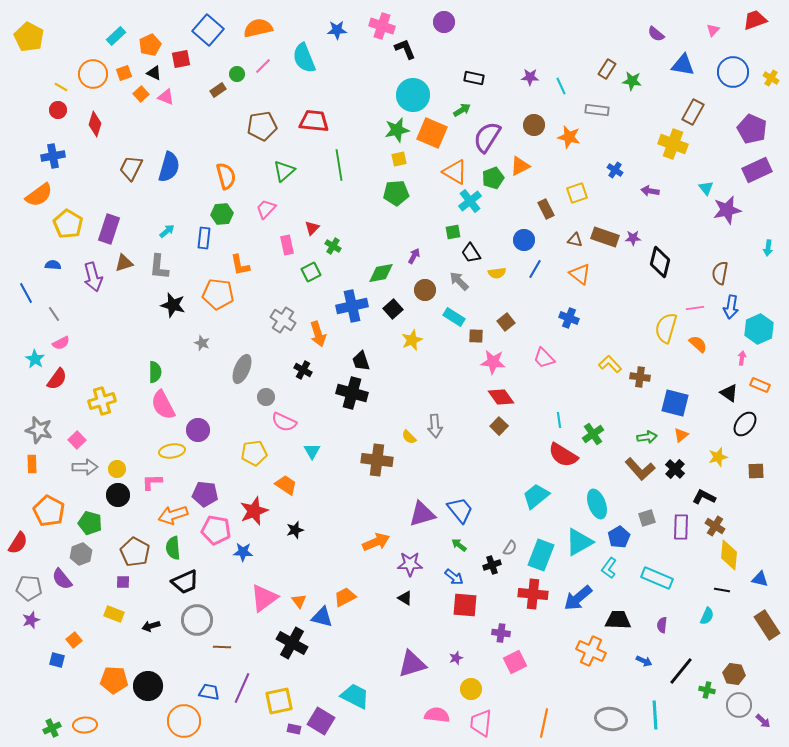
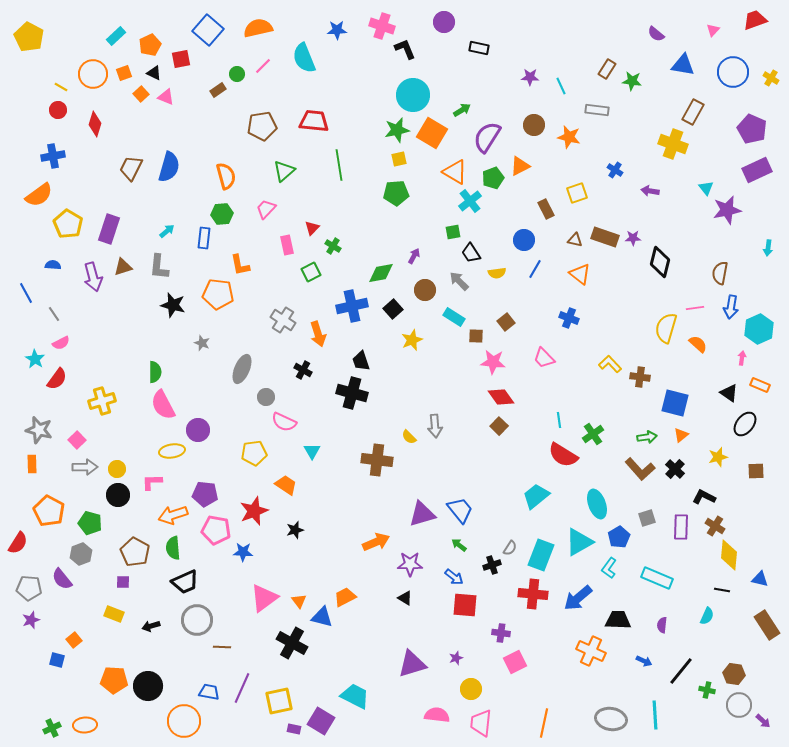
black rectangle at (474, 78): moved 5 px right, 30 px up
orange square at (432, 133): rotated 8 degrees clockwise
brown triangle at (124, 263): moved 1 px left, 4 px down
